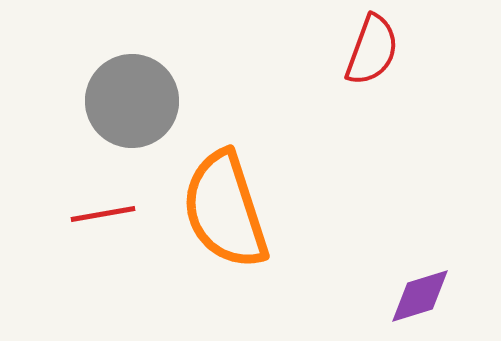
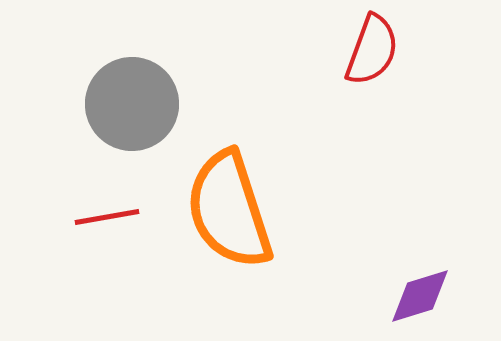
gray circle: moved 3 px down
orange semicircle: moved 4 px right
red line: moved 4 px right, 3 px down
